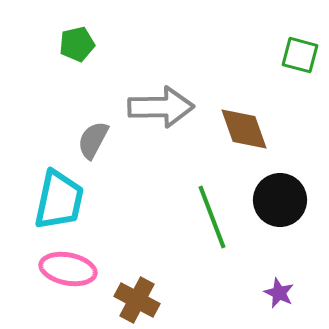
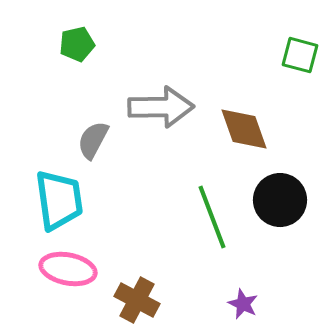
cyan trapezoid: rotated 20 degrees counterclockwise
purple star: moved 36 px left, 11 px down
